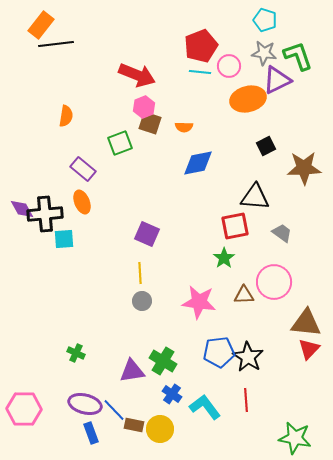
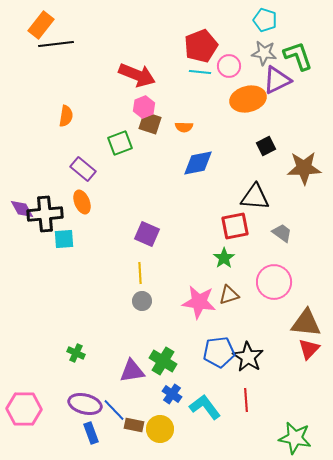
brown triangle at (244, 295): moved 15 px left; rotated 15 degrees counterclockwise
